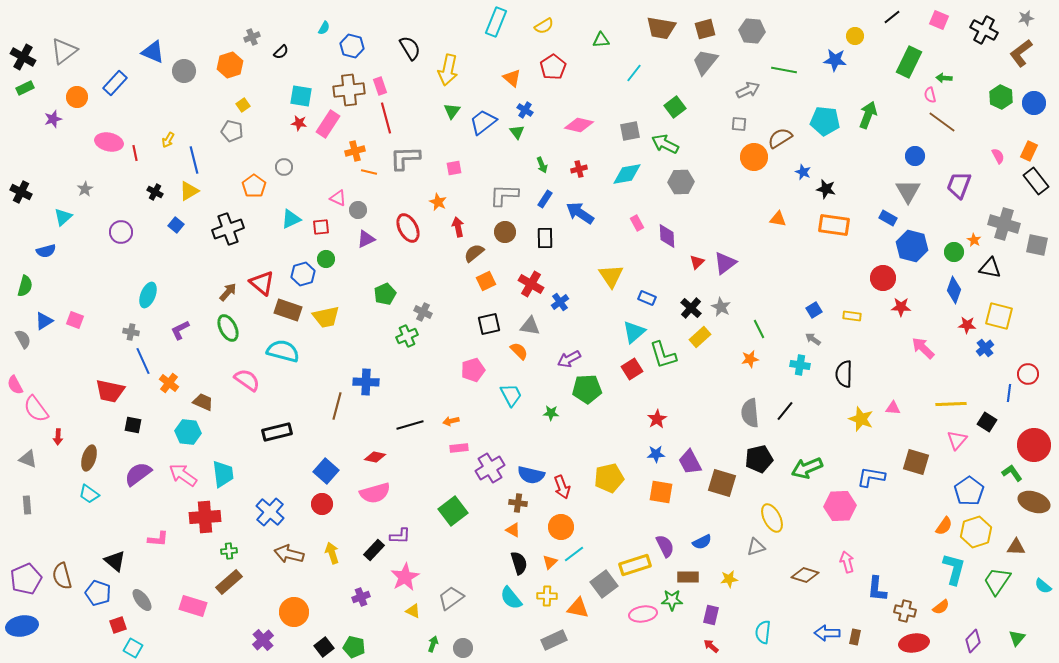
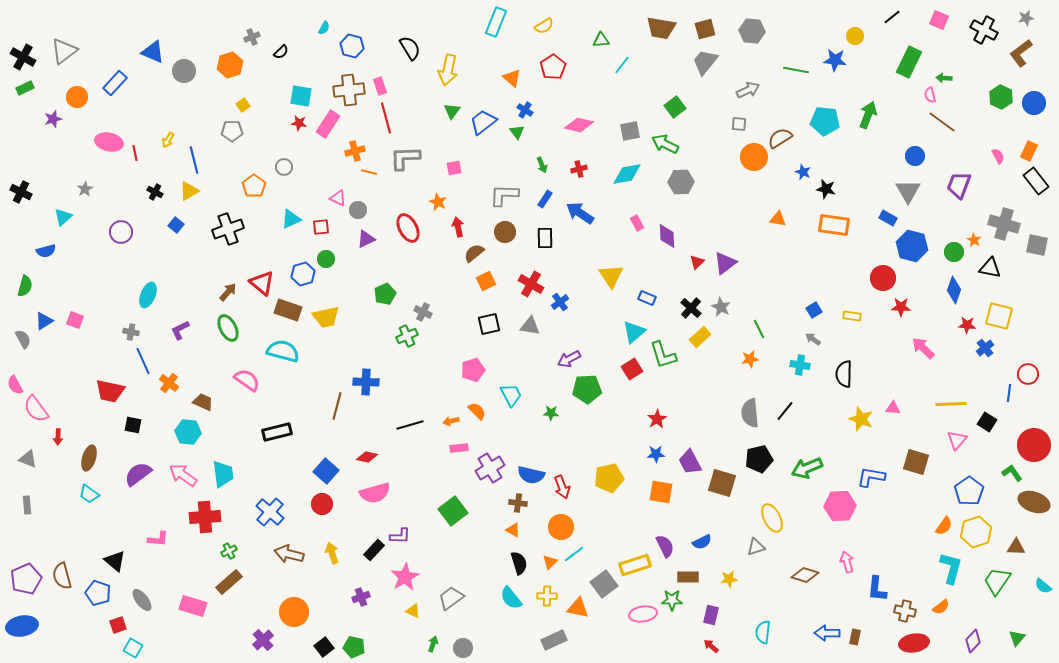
green line at (784, 70): moved 12 px right
cyan line at (634, 73): moved 12 px left, 8 px up
gray pentagon at (232, 131): rotated 15 degrees counterclockwise
orange semicircle at (519, 351): moved 42 px left, 60 px down
red diamond at (375, 457): moved 8 px left
green cross at (229, 551): rotated 21 degrees counterclockwise
cyan L-shape at (954, 569): moved 3 px left, 1 px up
